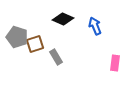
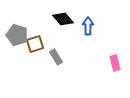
black diamond: rotated 25 degrees clockwise
blue arrow: moved 7 px left; rotated 24 degrees clockwise
gray pentagon: moved 2 px up
pink rectangle: rotated 21 degrees counterclockwise
